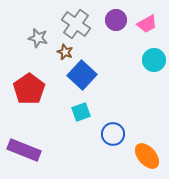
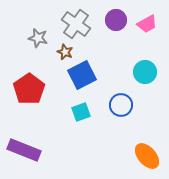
cyan circle: moved 9 px left, 12 px down
blue square: rotated 20 degrees clockwise
blue circle: moved 8 px right, 29 px up
